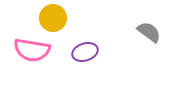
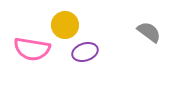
yellow circle: moved 12 px right, 7 px down
pink semicircle: moved 1 px up
